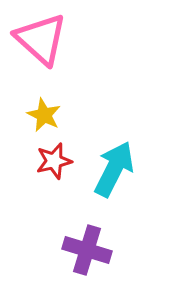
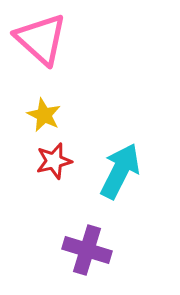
cyan arrow: moved 6 px right, 2 px down
